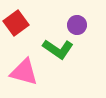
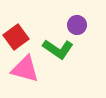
red square: moved 14 px down
pink triangle: moved 1 px right, 3 px up
